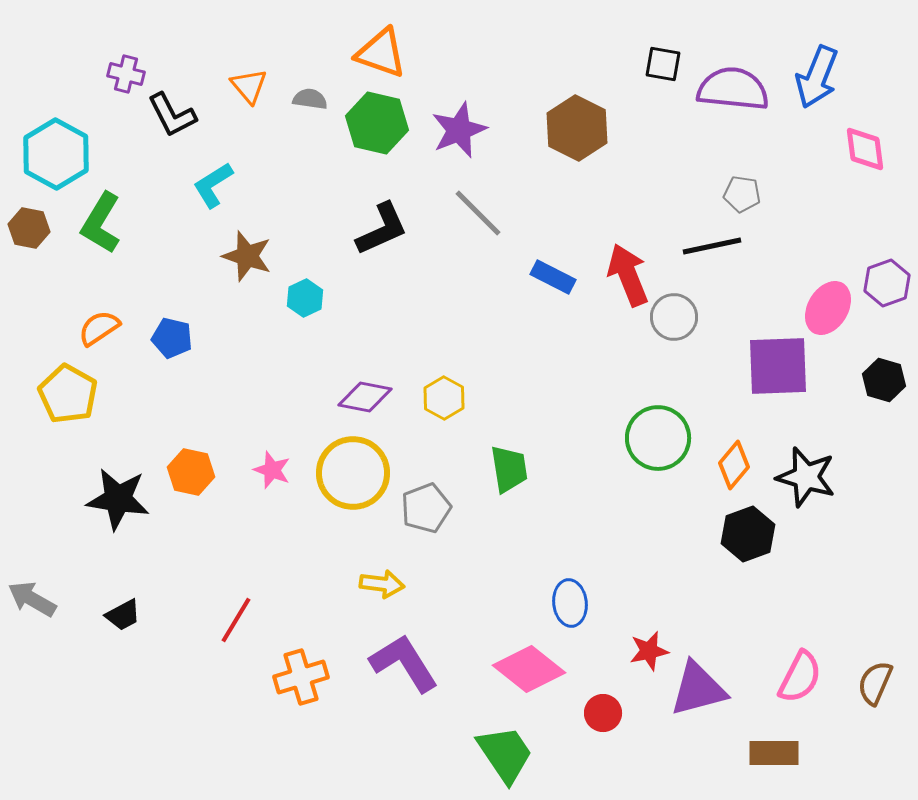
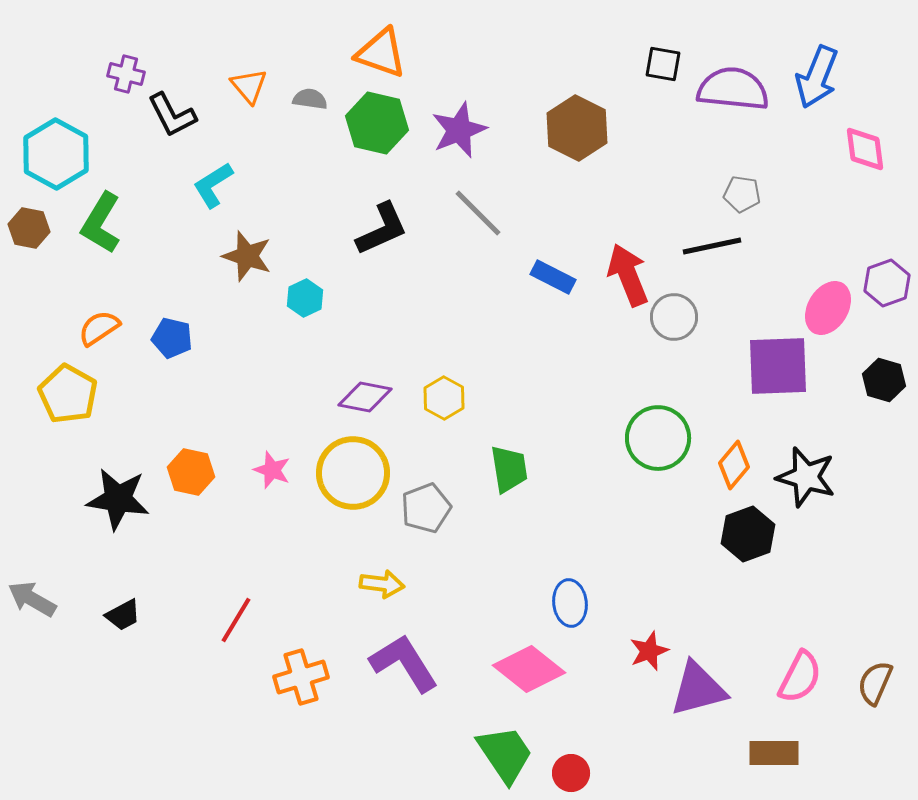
red star at (649, 651): rotated 9 degrees counterclockwise
red circle at (603, 713): moved 32 px left, 60 px down
